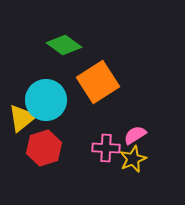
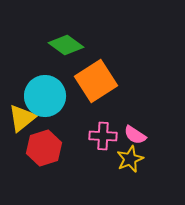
green diamond: moved 2 px right
orange square: moved 2 px left, 1 px up
cyan circle: moved 1 px left, 4 px up
pink semicircle: rotated 115 degrees counterclockwise
pink cross: moved 3 px left, 12 px up
yellow star: moved 3 px left
